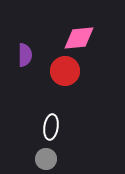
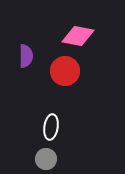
pink diamond: moved 1 px left, 2 px up; rotated 16 degrees clockwise
purple semicircle: moved 1 px right, 1 px down
